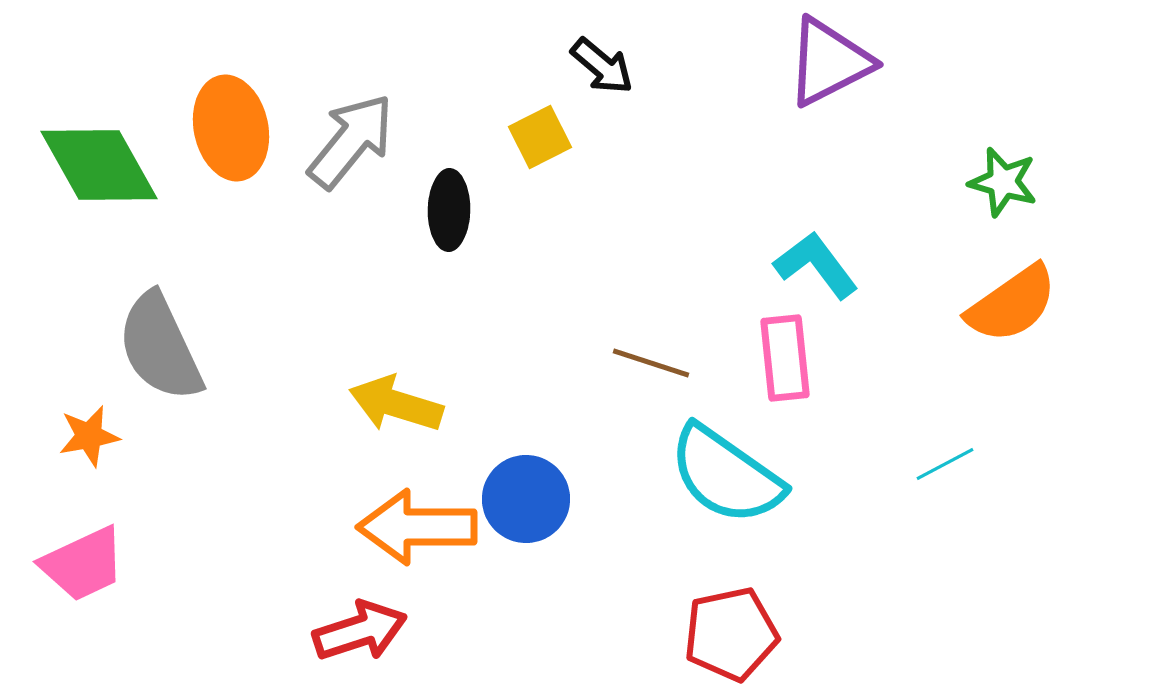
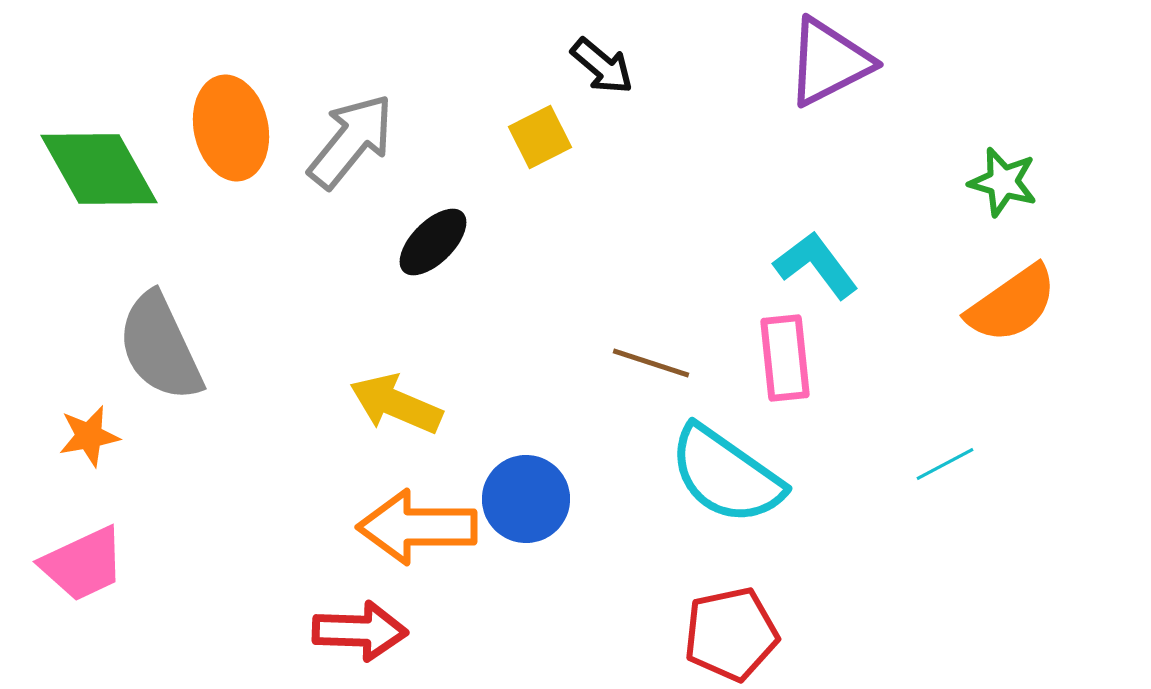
green diamond: moved 4 px down
black ellipse: moved 16 px left, 32 px down; rotated 44 degrees clockwise
yellow arrow: rotated 6 degrees clockwise
red arrow: rotated 20 degrees clockwise
